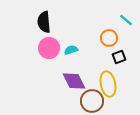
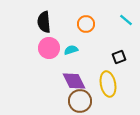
orange circle: moved 23 px left, 14 px up
brown circle: moved 12 px left
